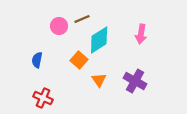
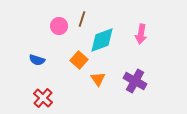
brown line: rotated 49 degrees counterclockwise
cyan diamond: moved 3 px right; rotated 12 degrees clockwise
blue semicircle: rotated 84 degrees counterclockwise
orange triangle: moved 1 px left, 1 px up
red cross: rotated 18 degrees clockwise
